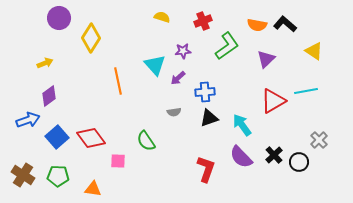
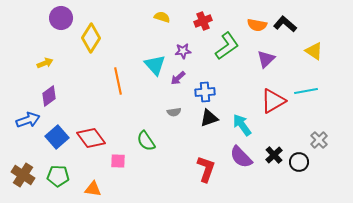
purple circle: moved 2 px right
